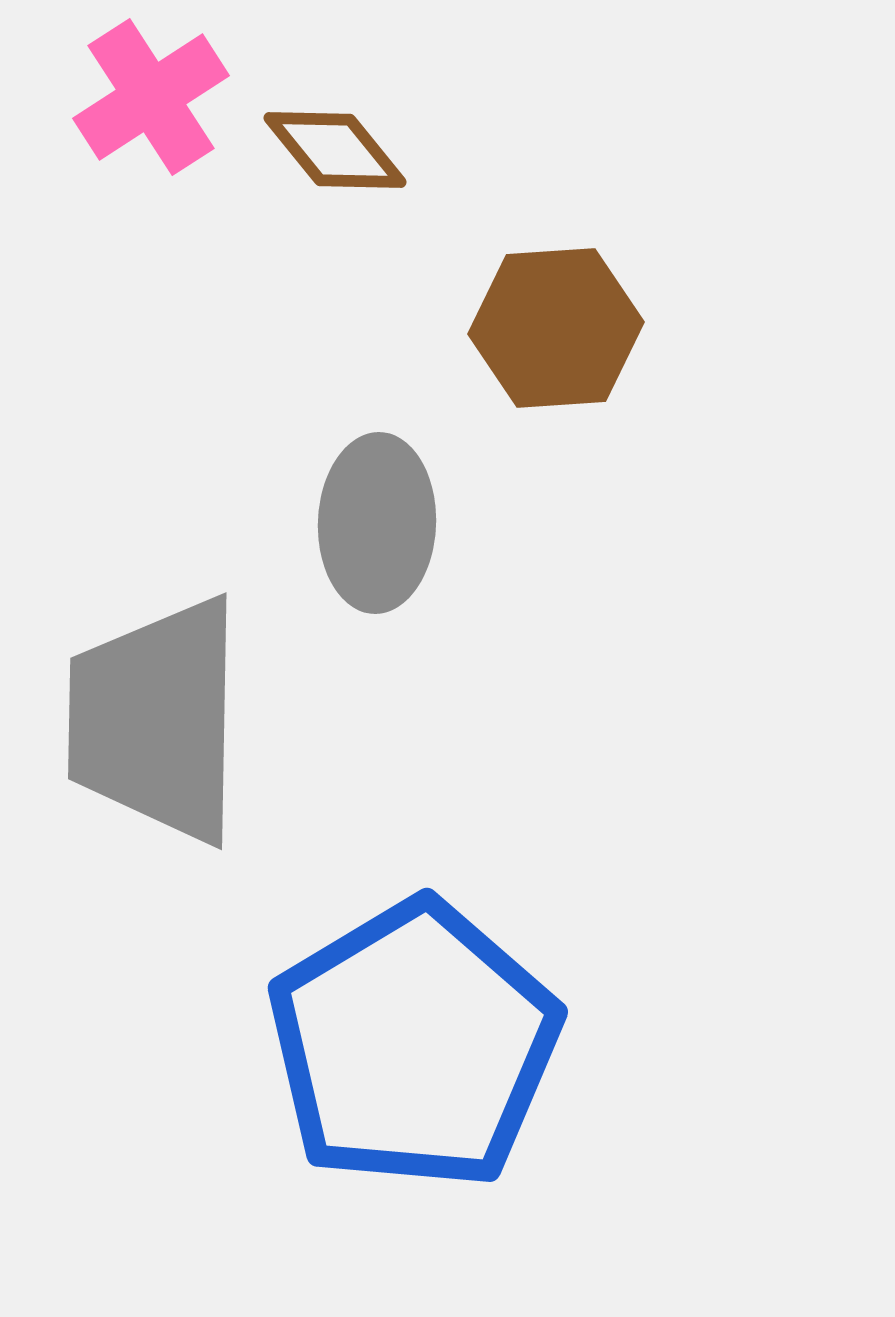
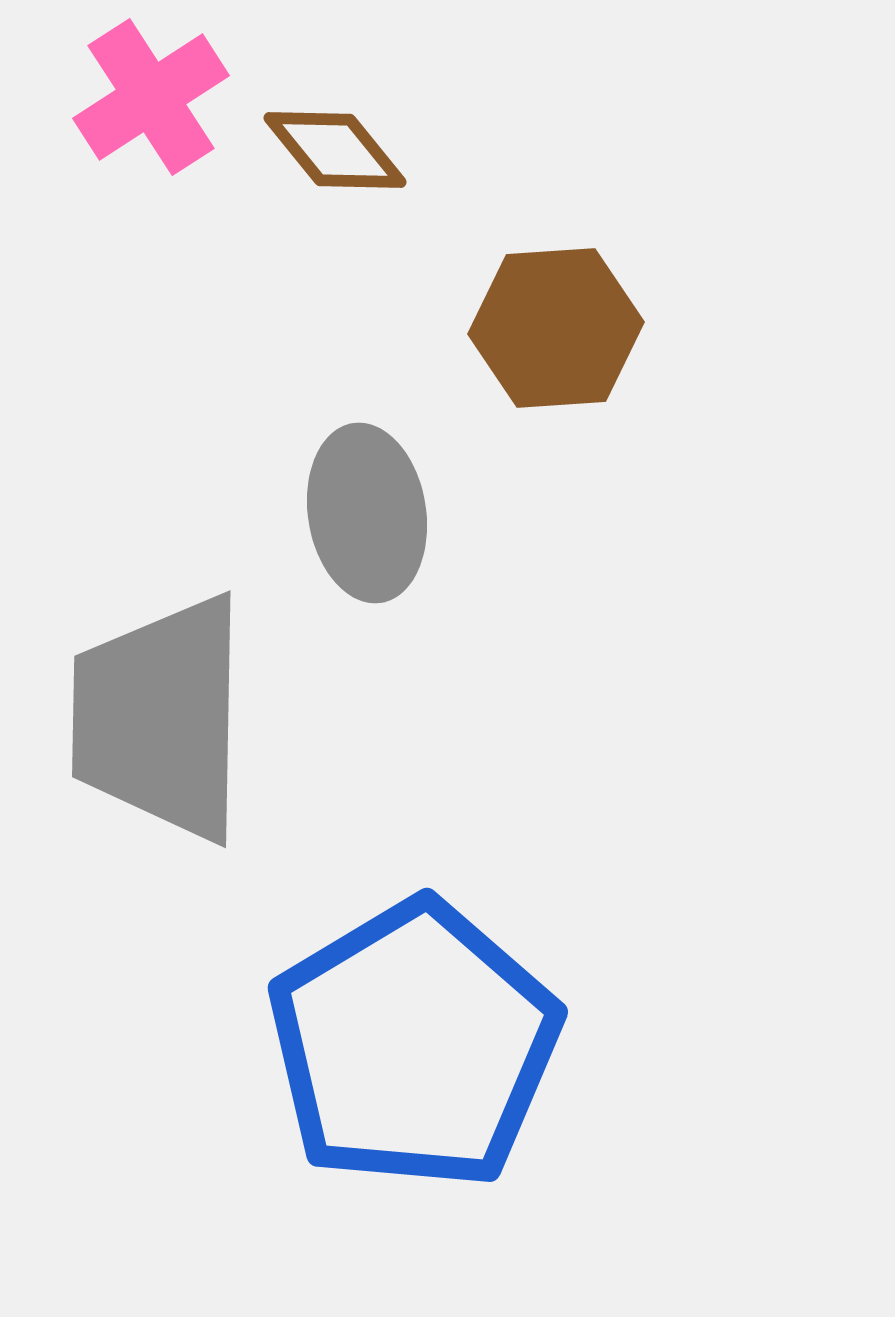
gray ellipse: moved 10 px left, 10 px up; rotated 11 degrees counterclockwise
gray trapezoid: moved 4 px right, 2 px up
